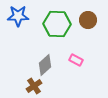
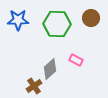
blue star: moved 4 px down
brown circle: moved 3 px right, 2 px up
gray diamond: moved 5 px right, 4 px down
